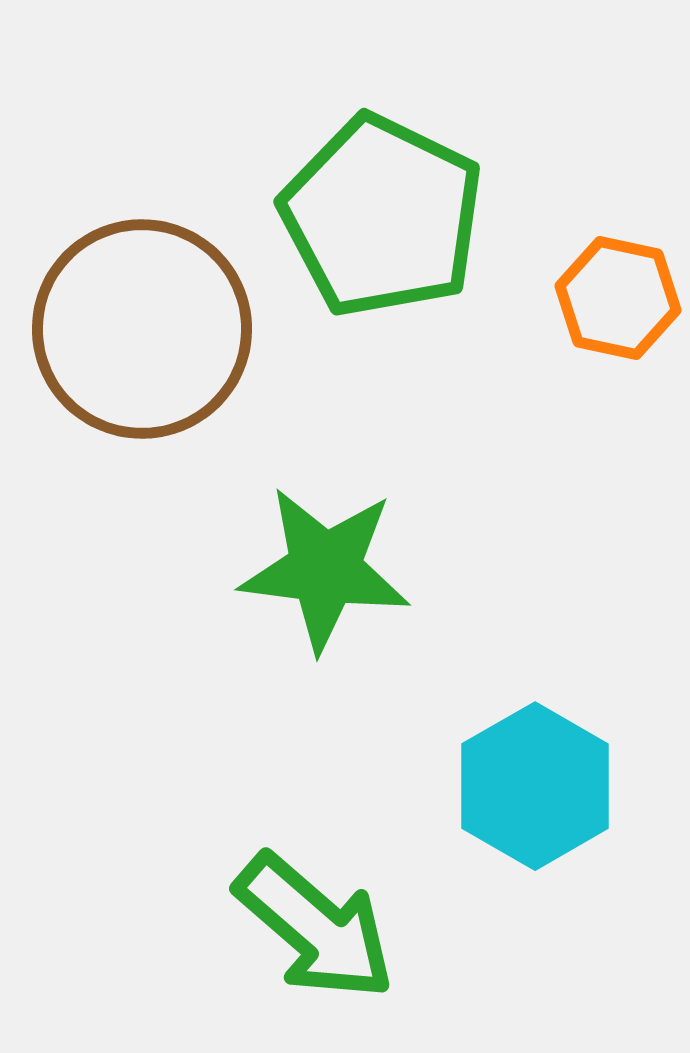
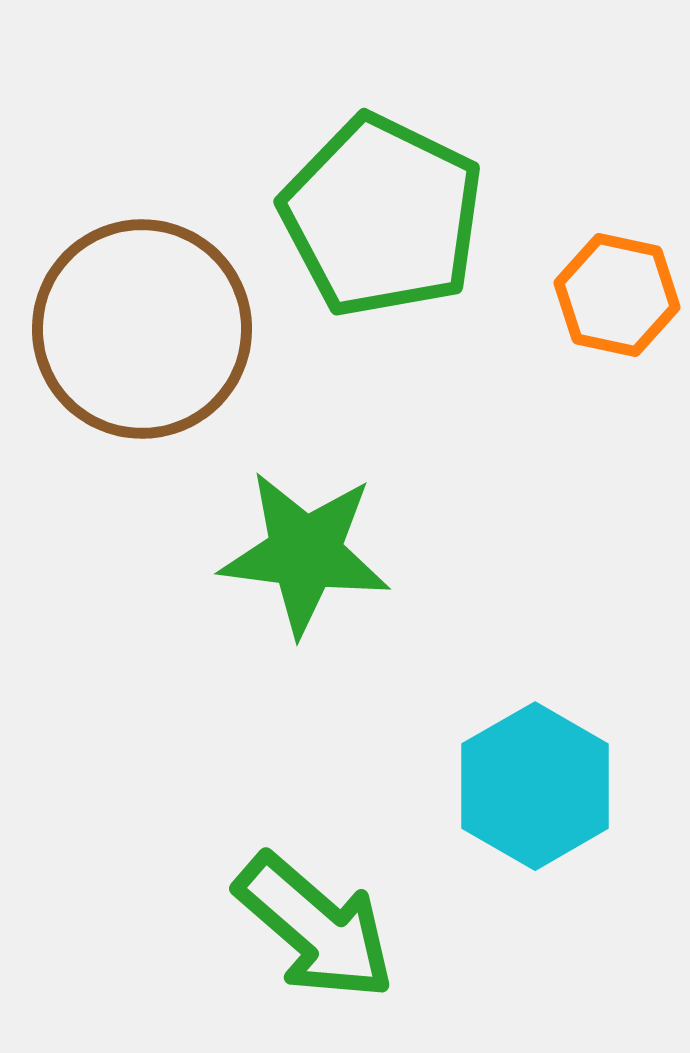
orange hexagon: moved 1 px left, 3 px up
green star: moved 20 px left, 16 px up
